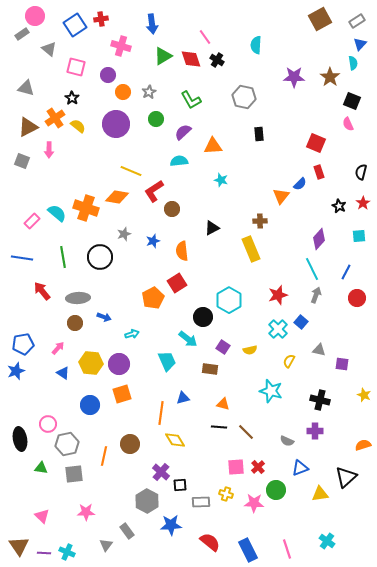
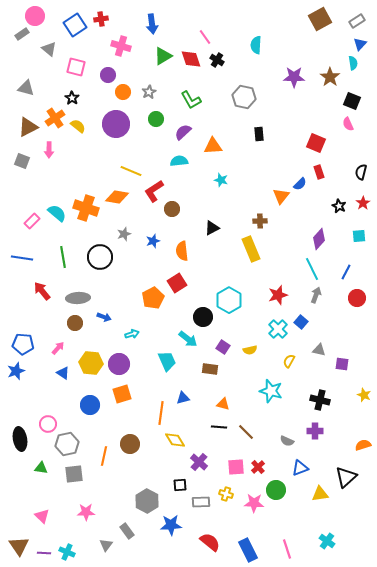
blue pentagon at (23, 344): rotated 15 degrees clockwise
purple cross at (161, 472): moved 38 px right, 10 px up
